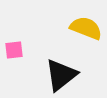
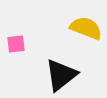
pink square: moved 2 px right, 6 px up
